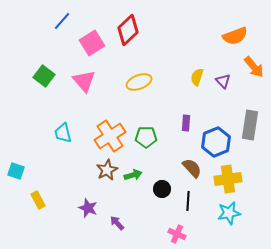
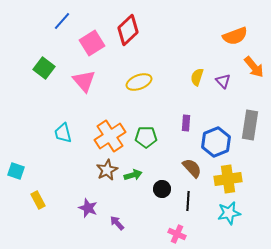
green square: moved 8 px up
